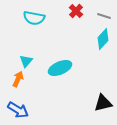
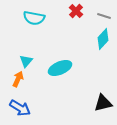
blue arrow: moved 2 px right, 2 px up
